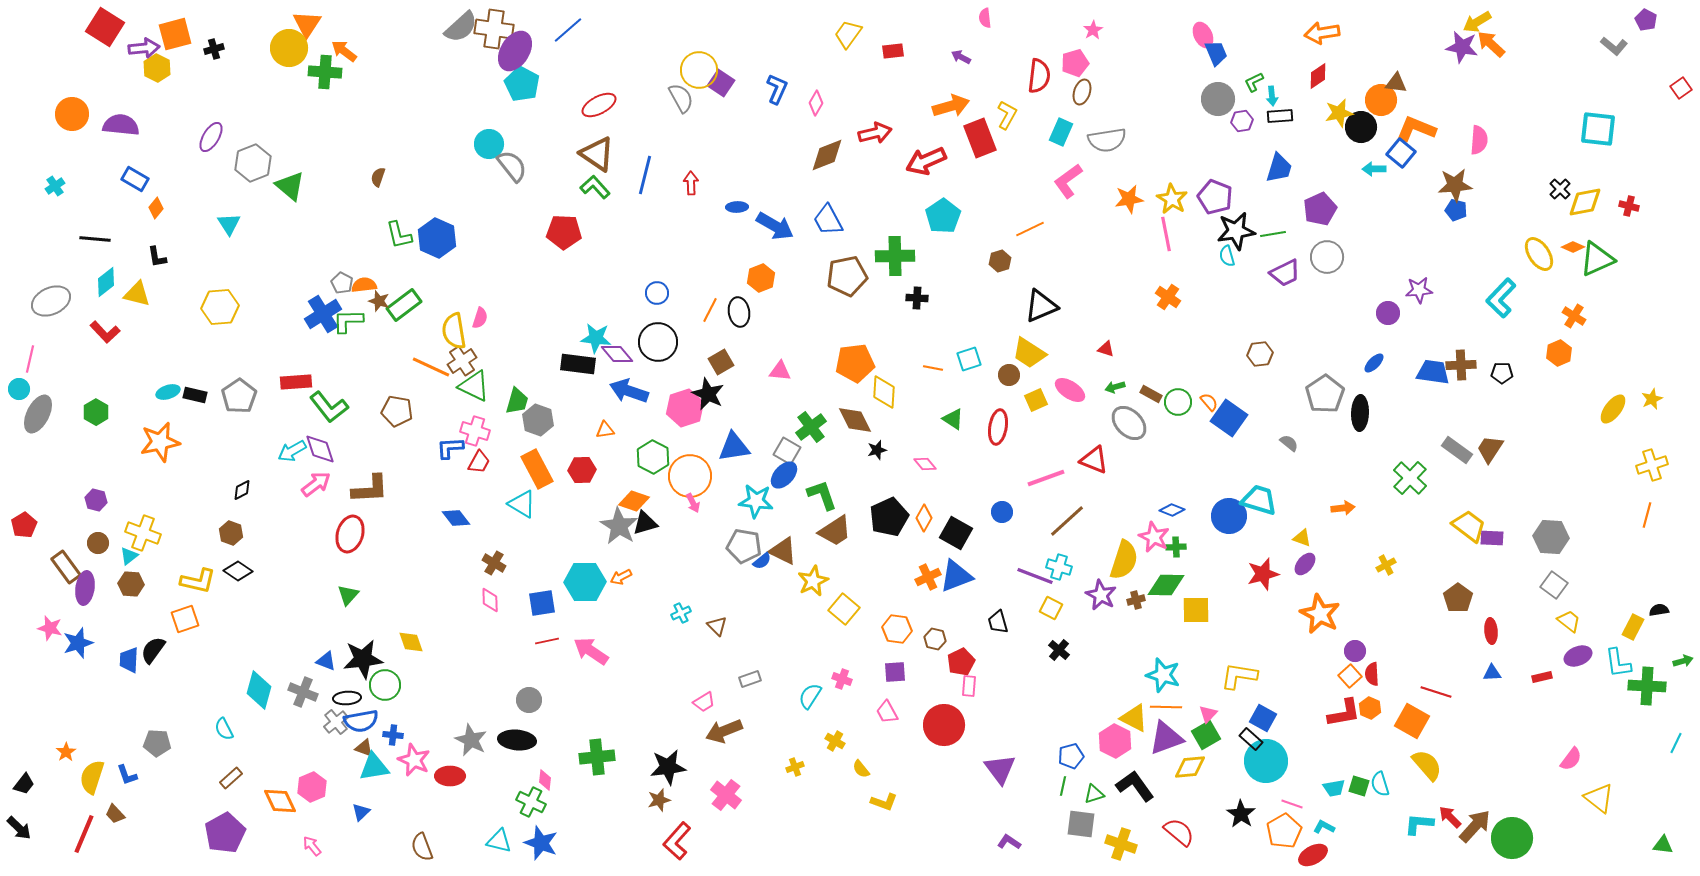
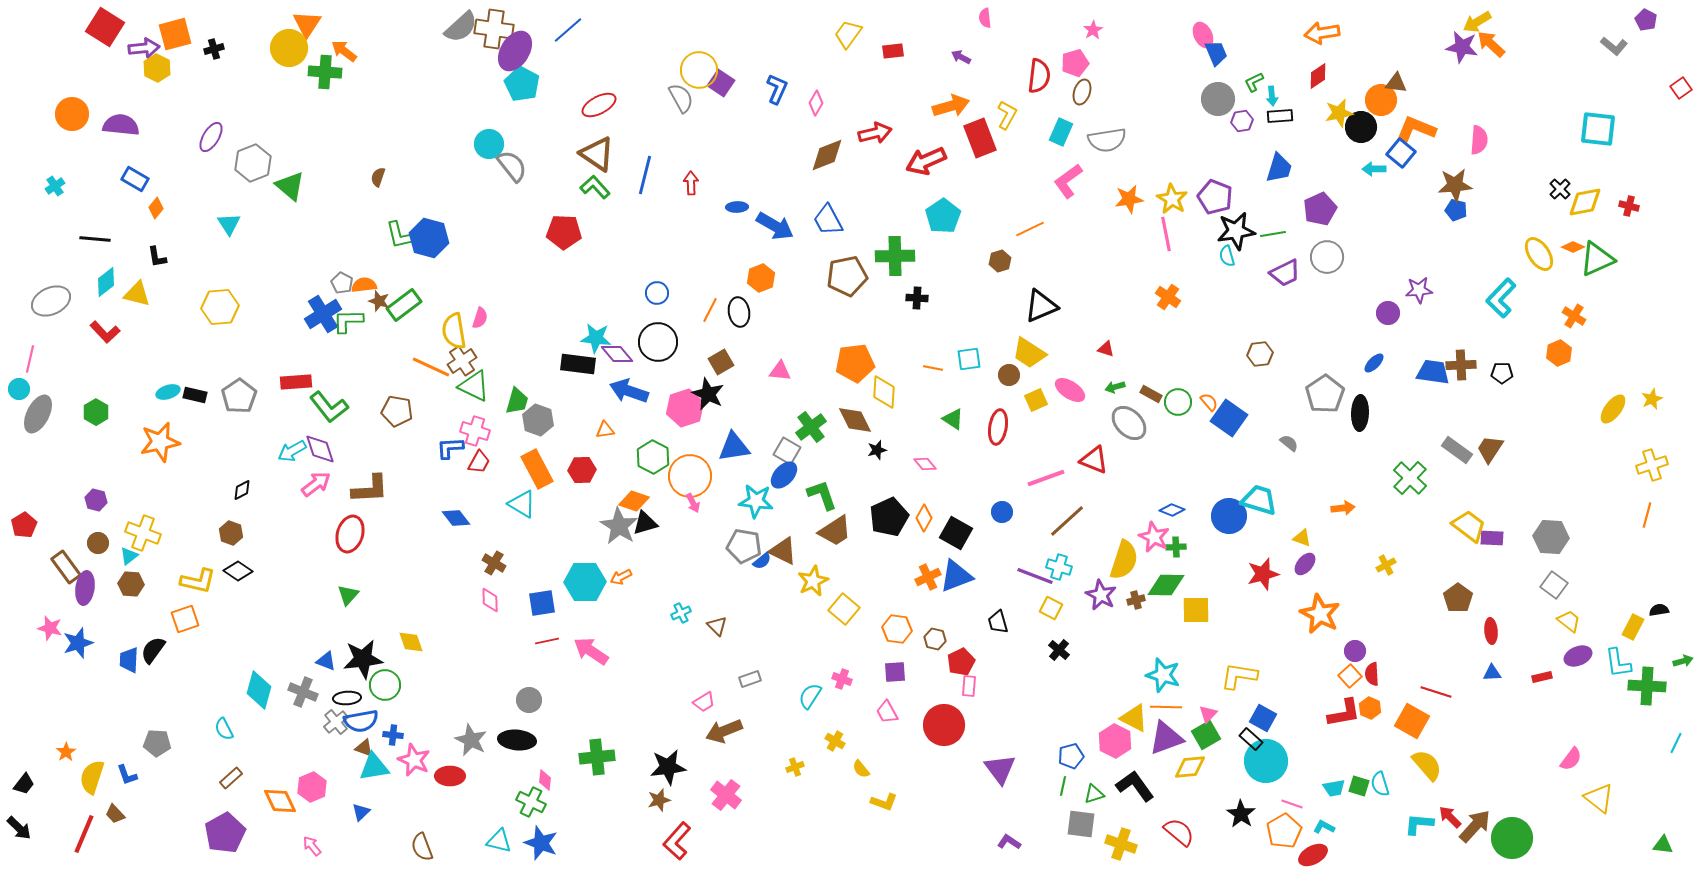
blue hexagon at (437, 238): moved 8 px left; rotated 9 degrees counterclockwise
cyan square at (969, 359): rotated 10 degrees clockwise
